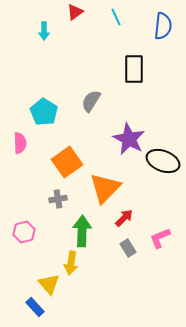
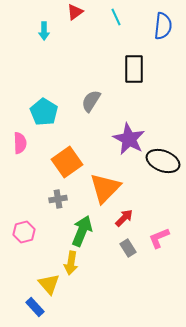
green arrow: rotated 20 degrees clockwise
pink L-shape: moved 1 px left
